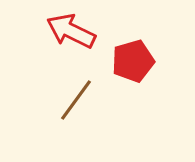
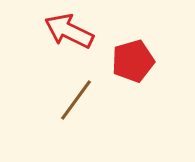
red arrow: moved 2 px left
